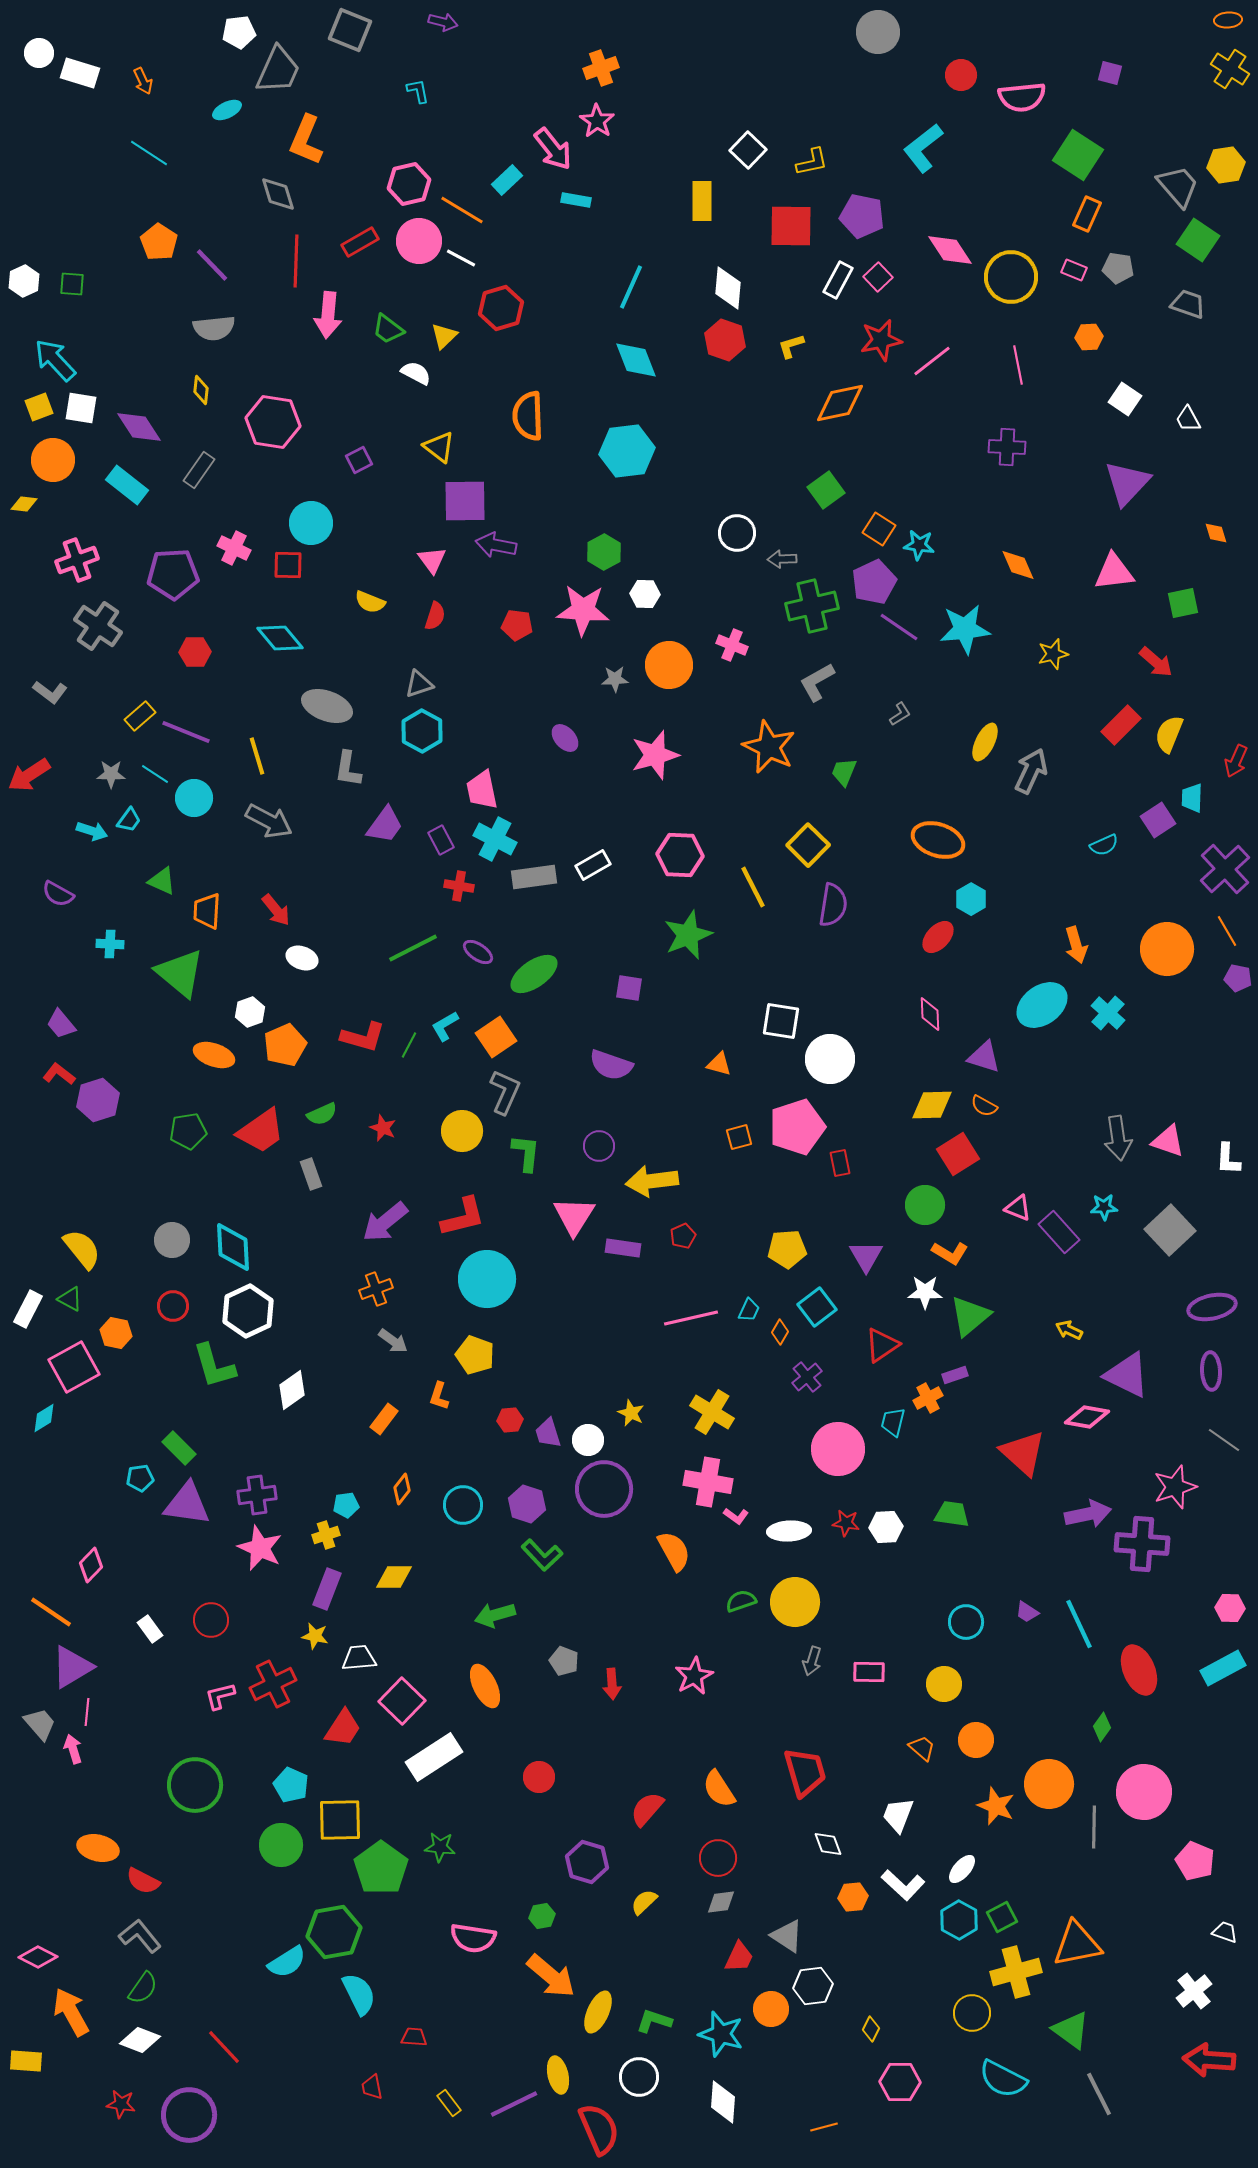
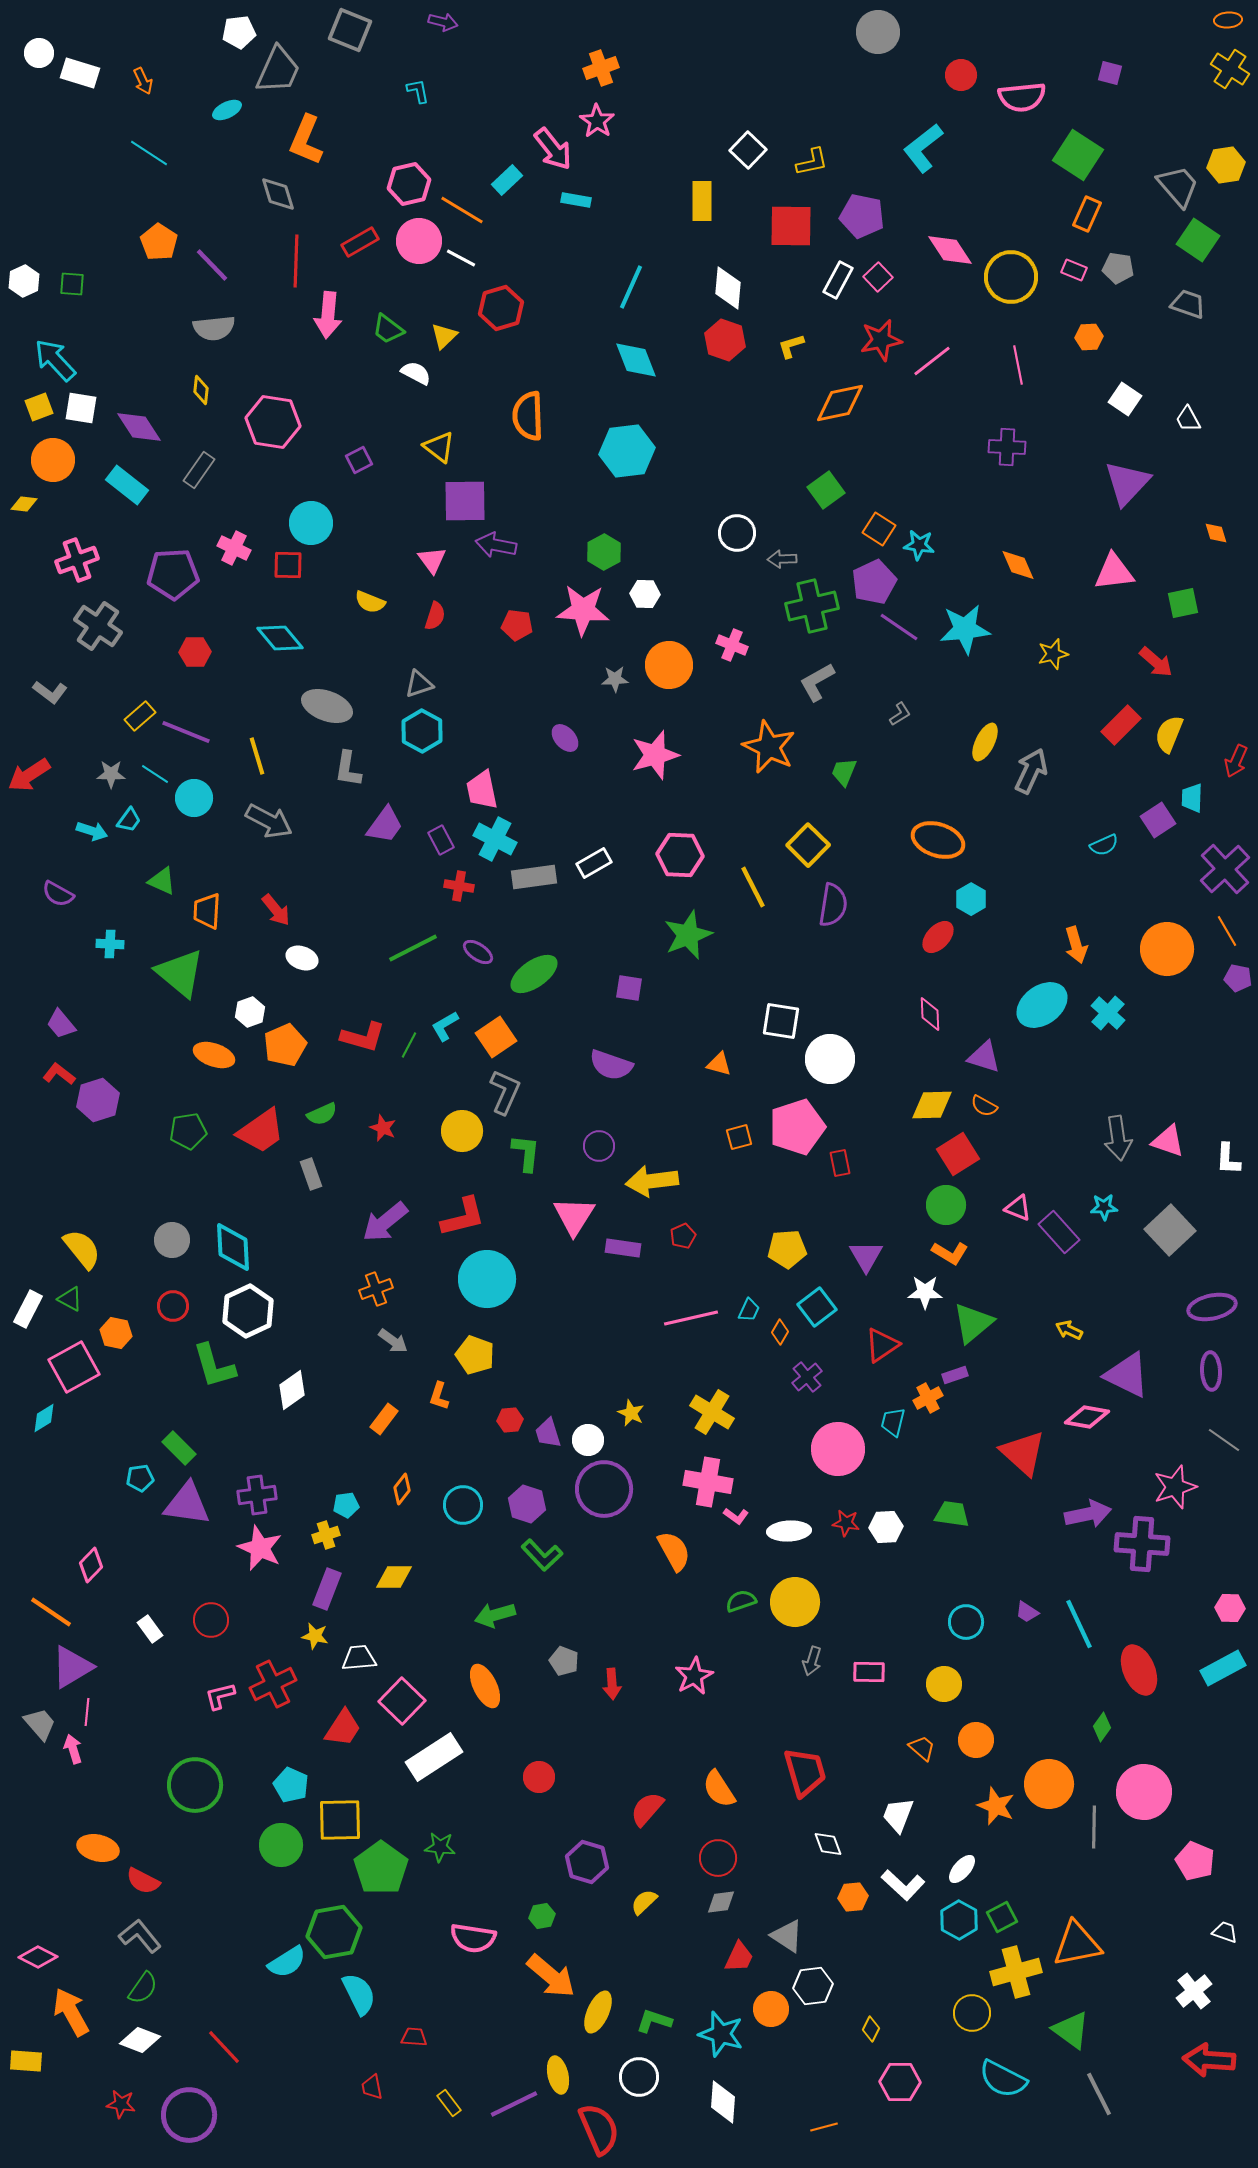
white rectangle at (593, 865): moved 1 px right, 2 px up
green circle at (925, 1205): moved 21 px right
green triangle at (970, 1316): moved 3 px right, 7 px down
